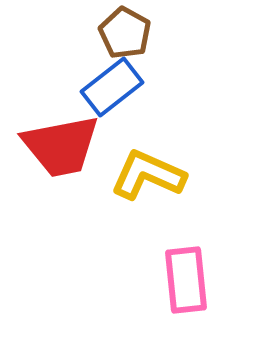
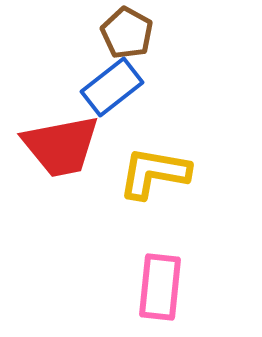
brown pentagon: moved 2 px right
yellow L-shape: moved 6 px right, 2 px up; rotated 14 degrees counterclockwise
pink rectangle: moved 26 px left, 7 px down; rotated 12 degrees clockwise
